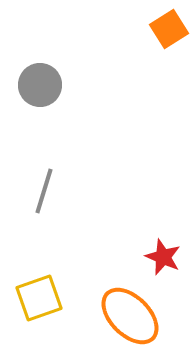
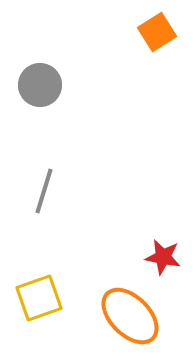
orange square: moved 12 px left, 3 px down
red star: rotated 12 degrees counterclockwise
